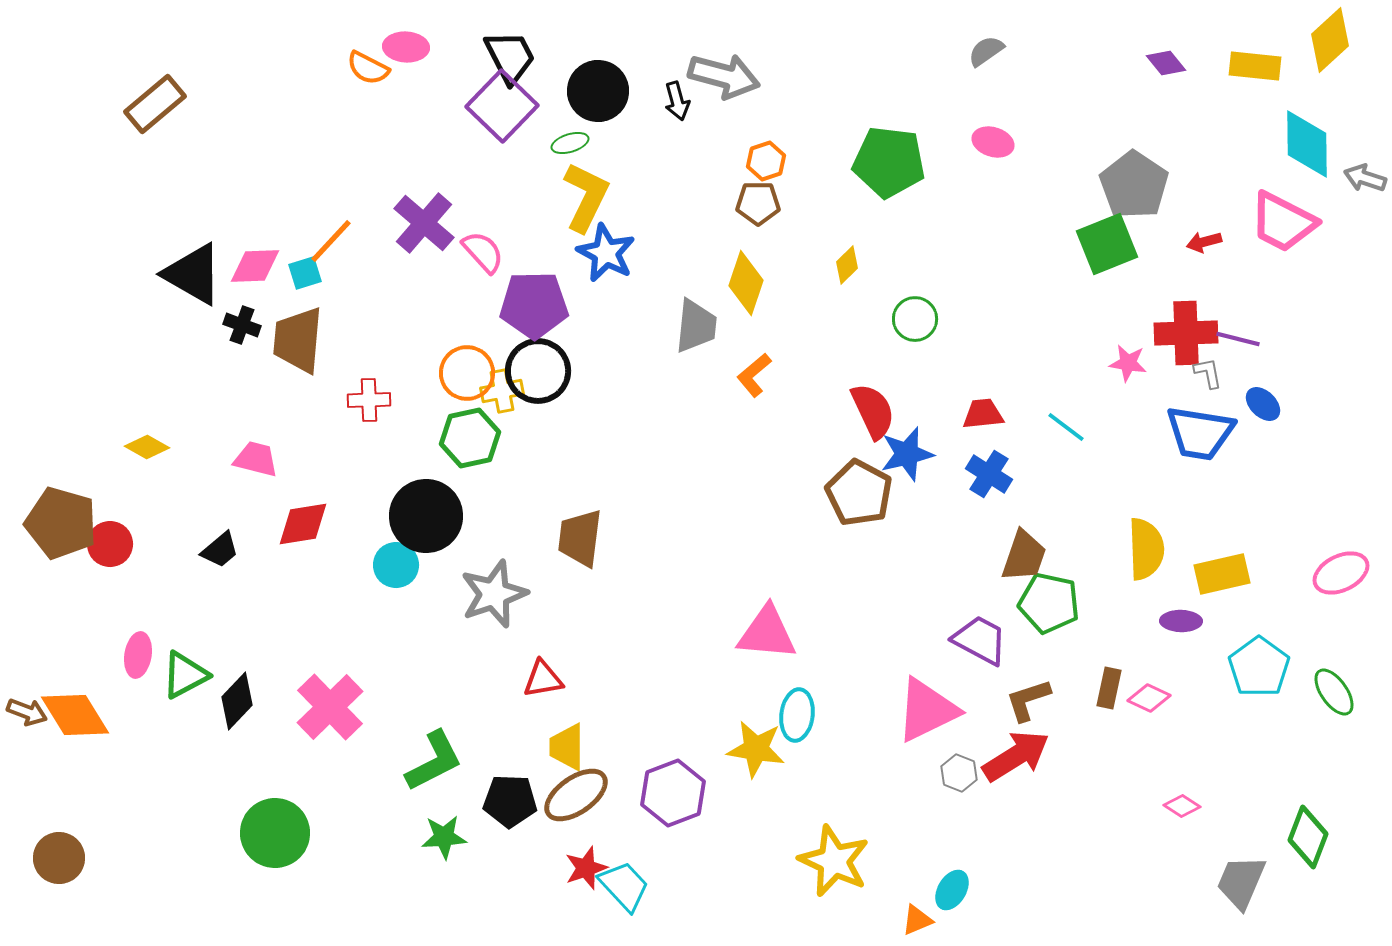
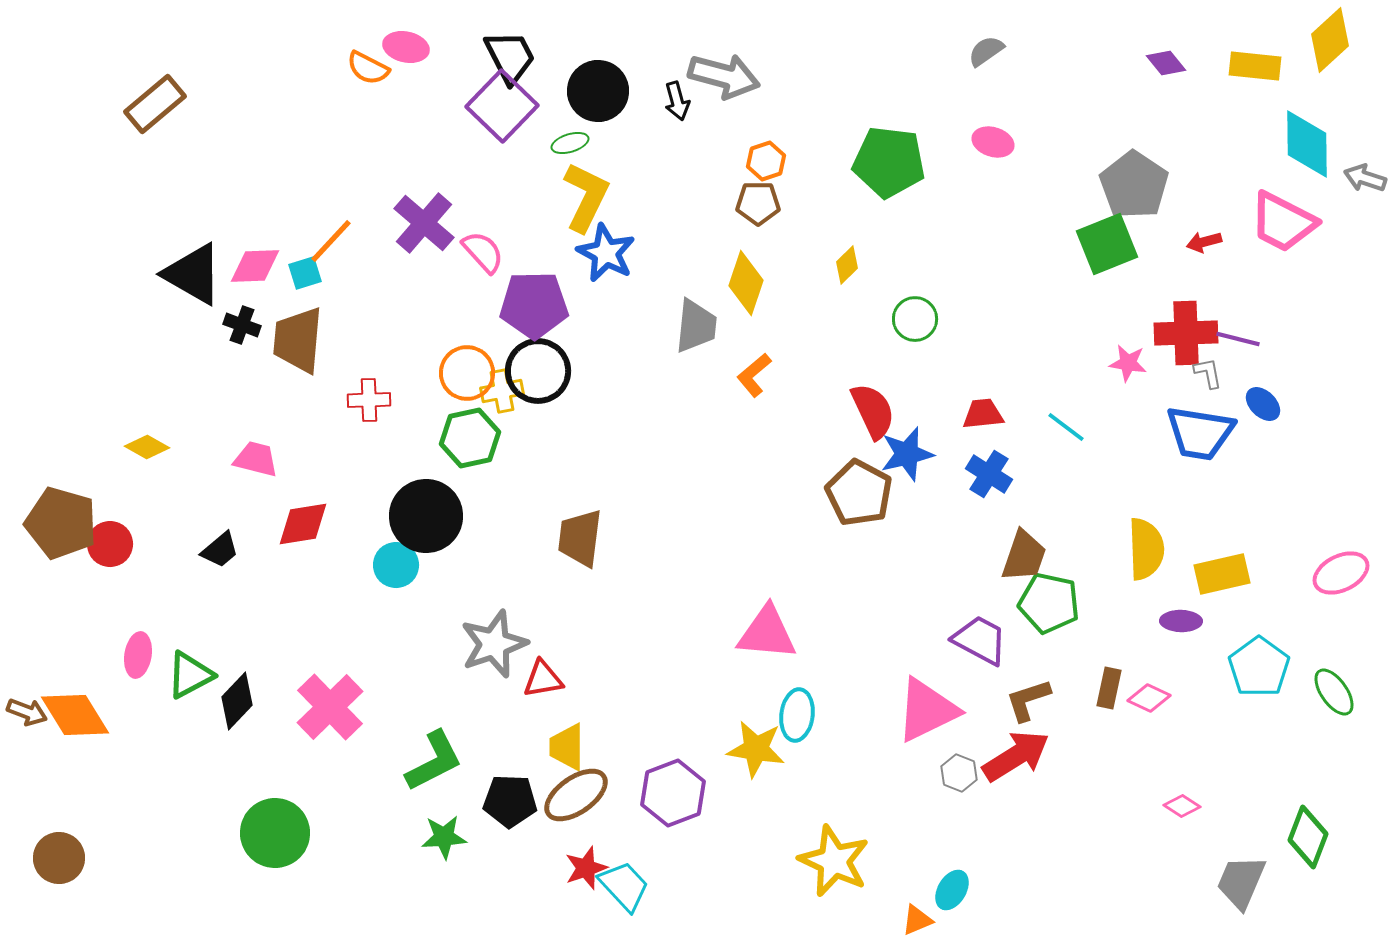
pink ellipse at (406, 47): rotated 9 degrees clockwise
gray star at (494, 594): moved 50 px down
green triangle at (185, 675): moved 5 px right
